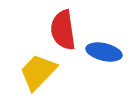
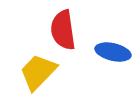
blue ellipse: moved 9 px right
